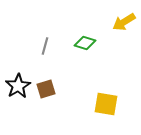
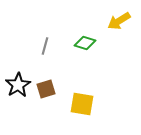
yellow arrow: moved 5 px left, 1 px up
black star: moved 1 px up
yellow square: moved 24 px left
